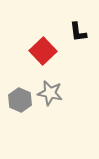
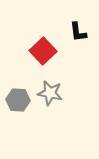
gray hexagon: moved 2 px left; rotated 20 degrees counterclockwise
